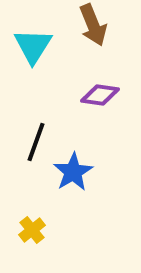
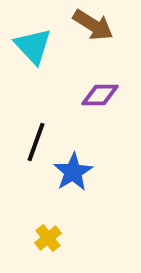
brown arrow: rotated 36 degrees counterclockwise
cyan triangle: rotated 15 degrees counterclockwise
purple diamond: rotated 9 degrees counterclockwise
yellow cross: moved 16 px right, 8 px down
